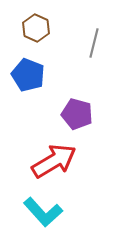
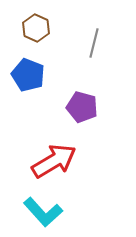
purple pentagon: moved 5 px right, 7 px up
